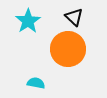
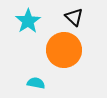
orange circle: moved 4 px left, 1 px down
